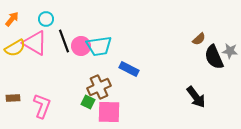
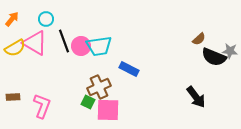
black semicircle: rotated 45 degrees counterclockwise
brown rectangle: moved 1 px up
pink square: moved 1 px left, 2 px up
